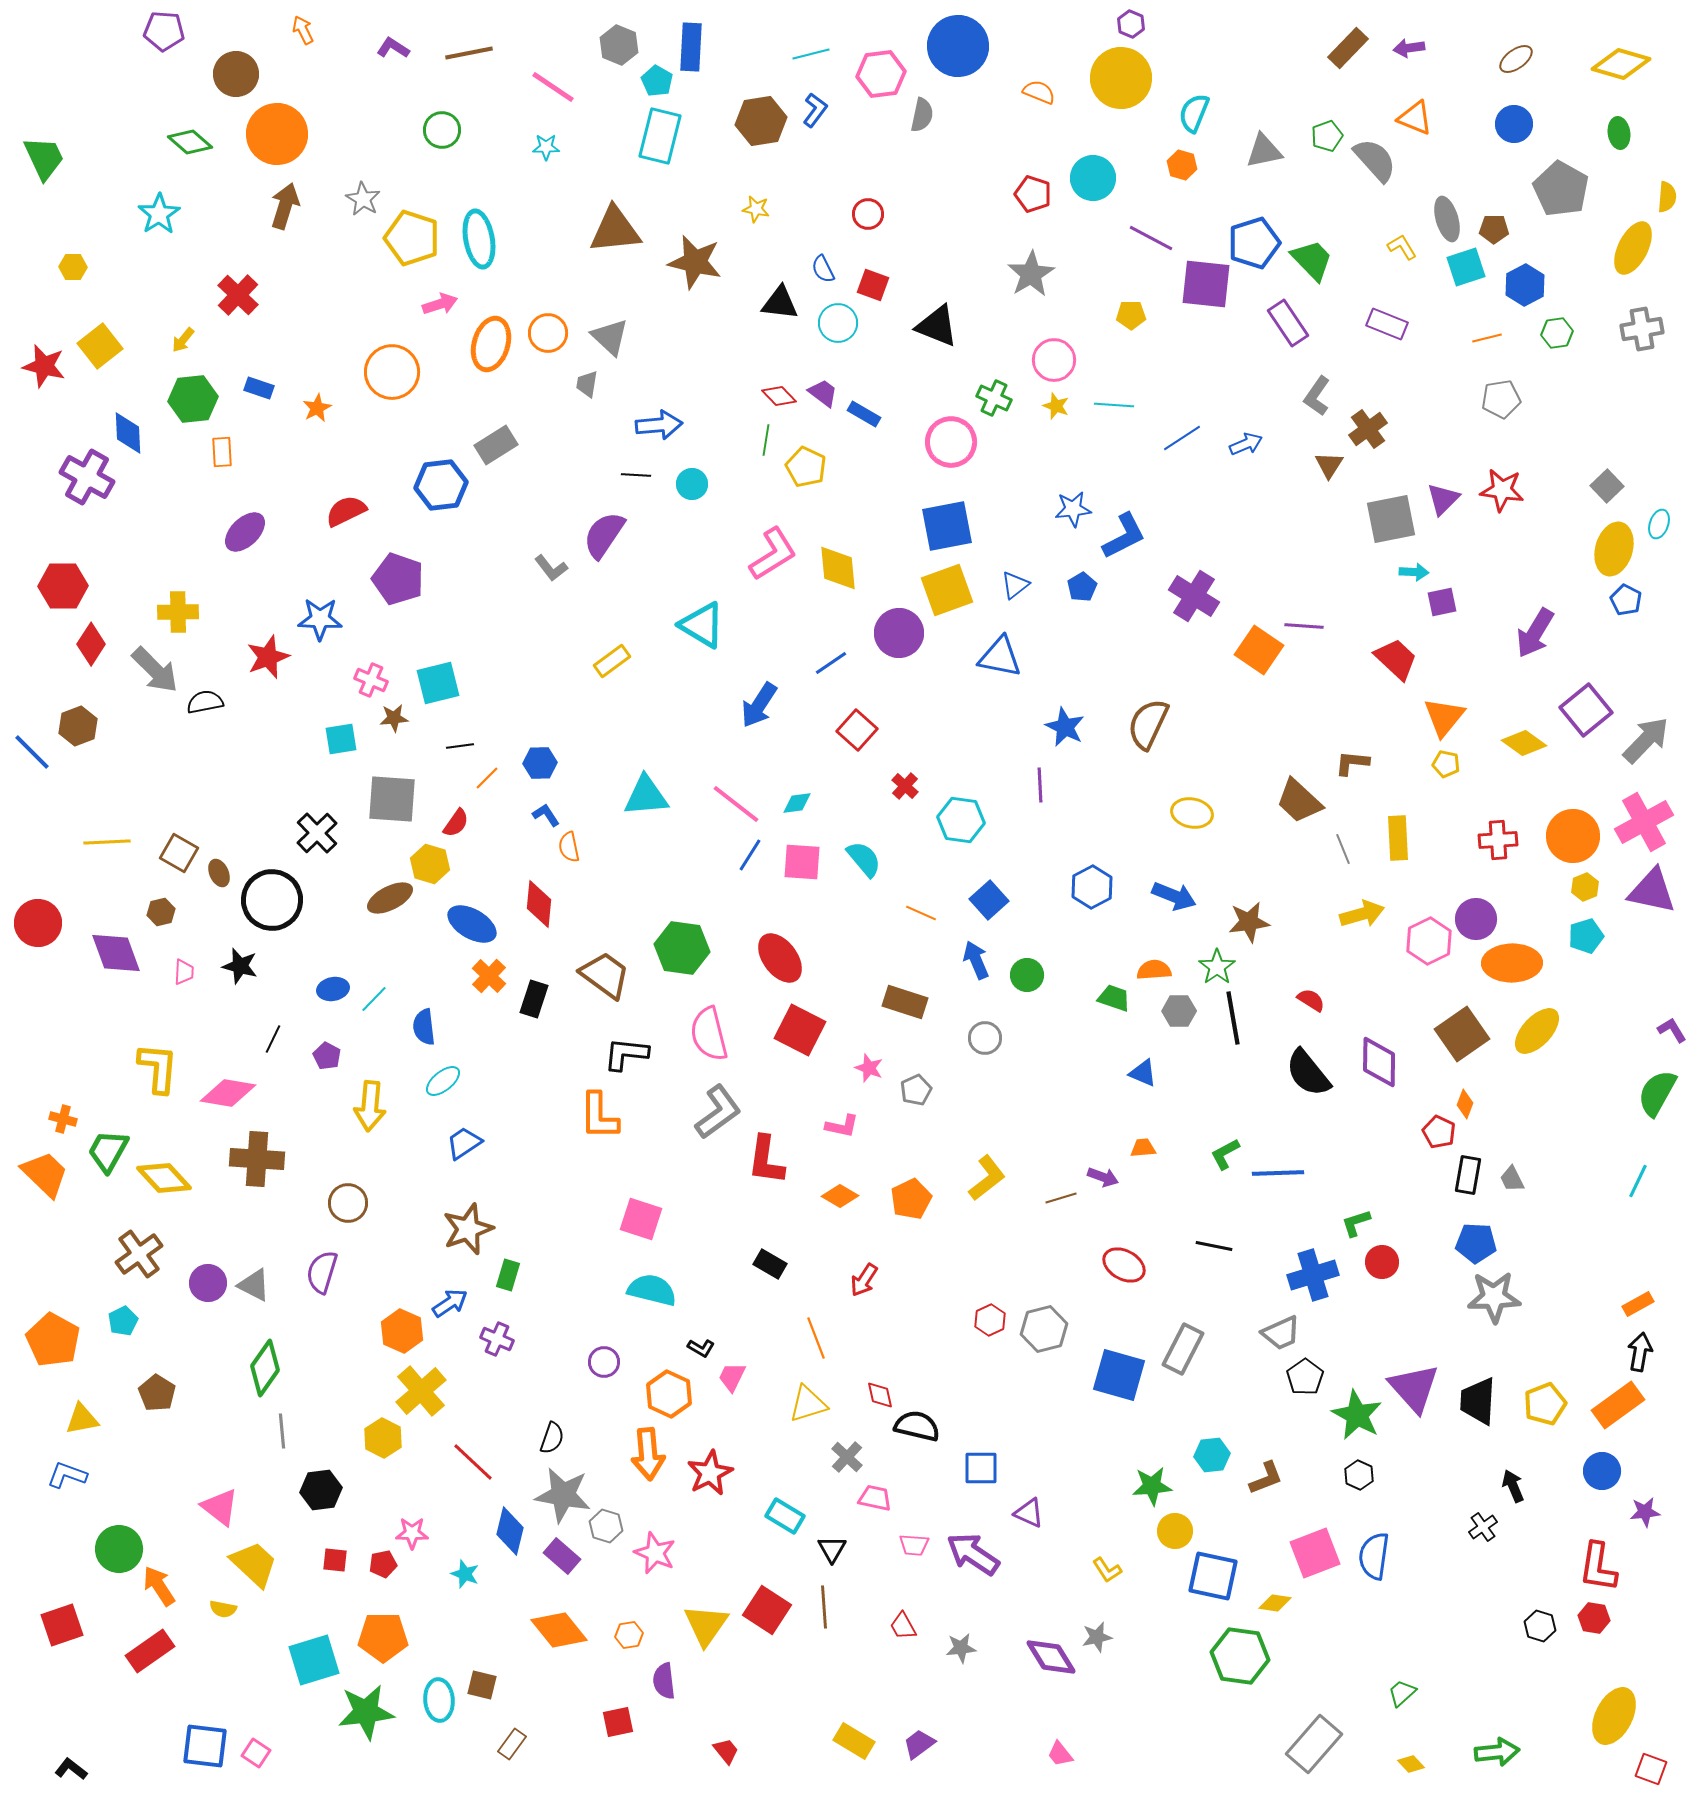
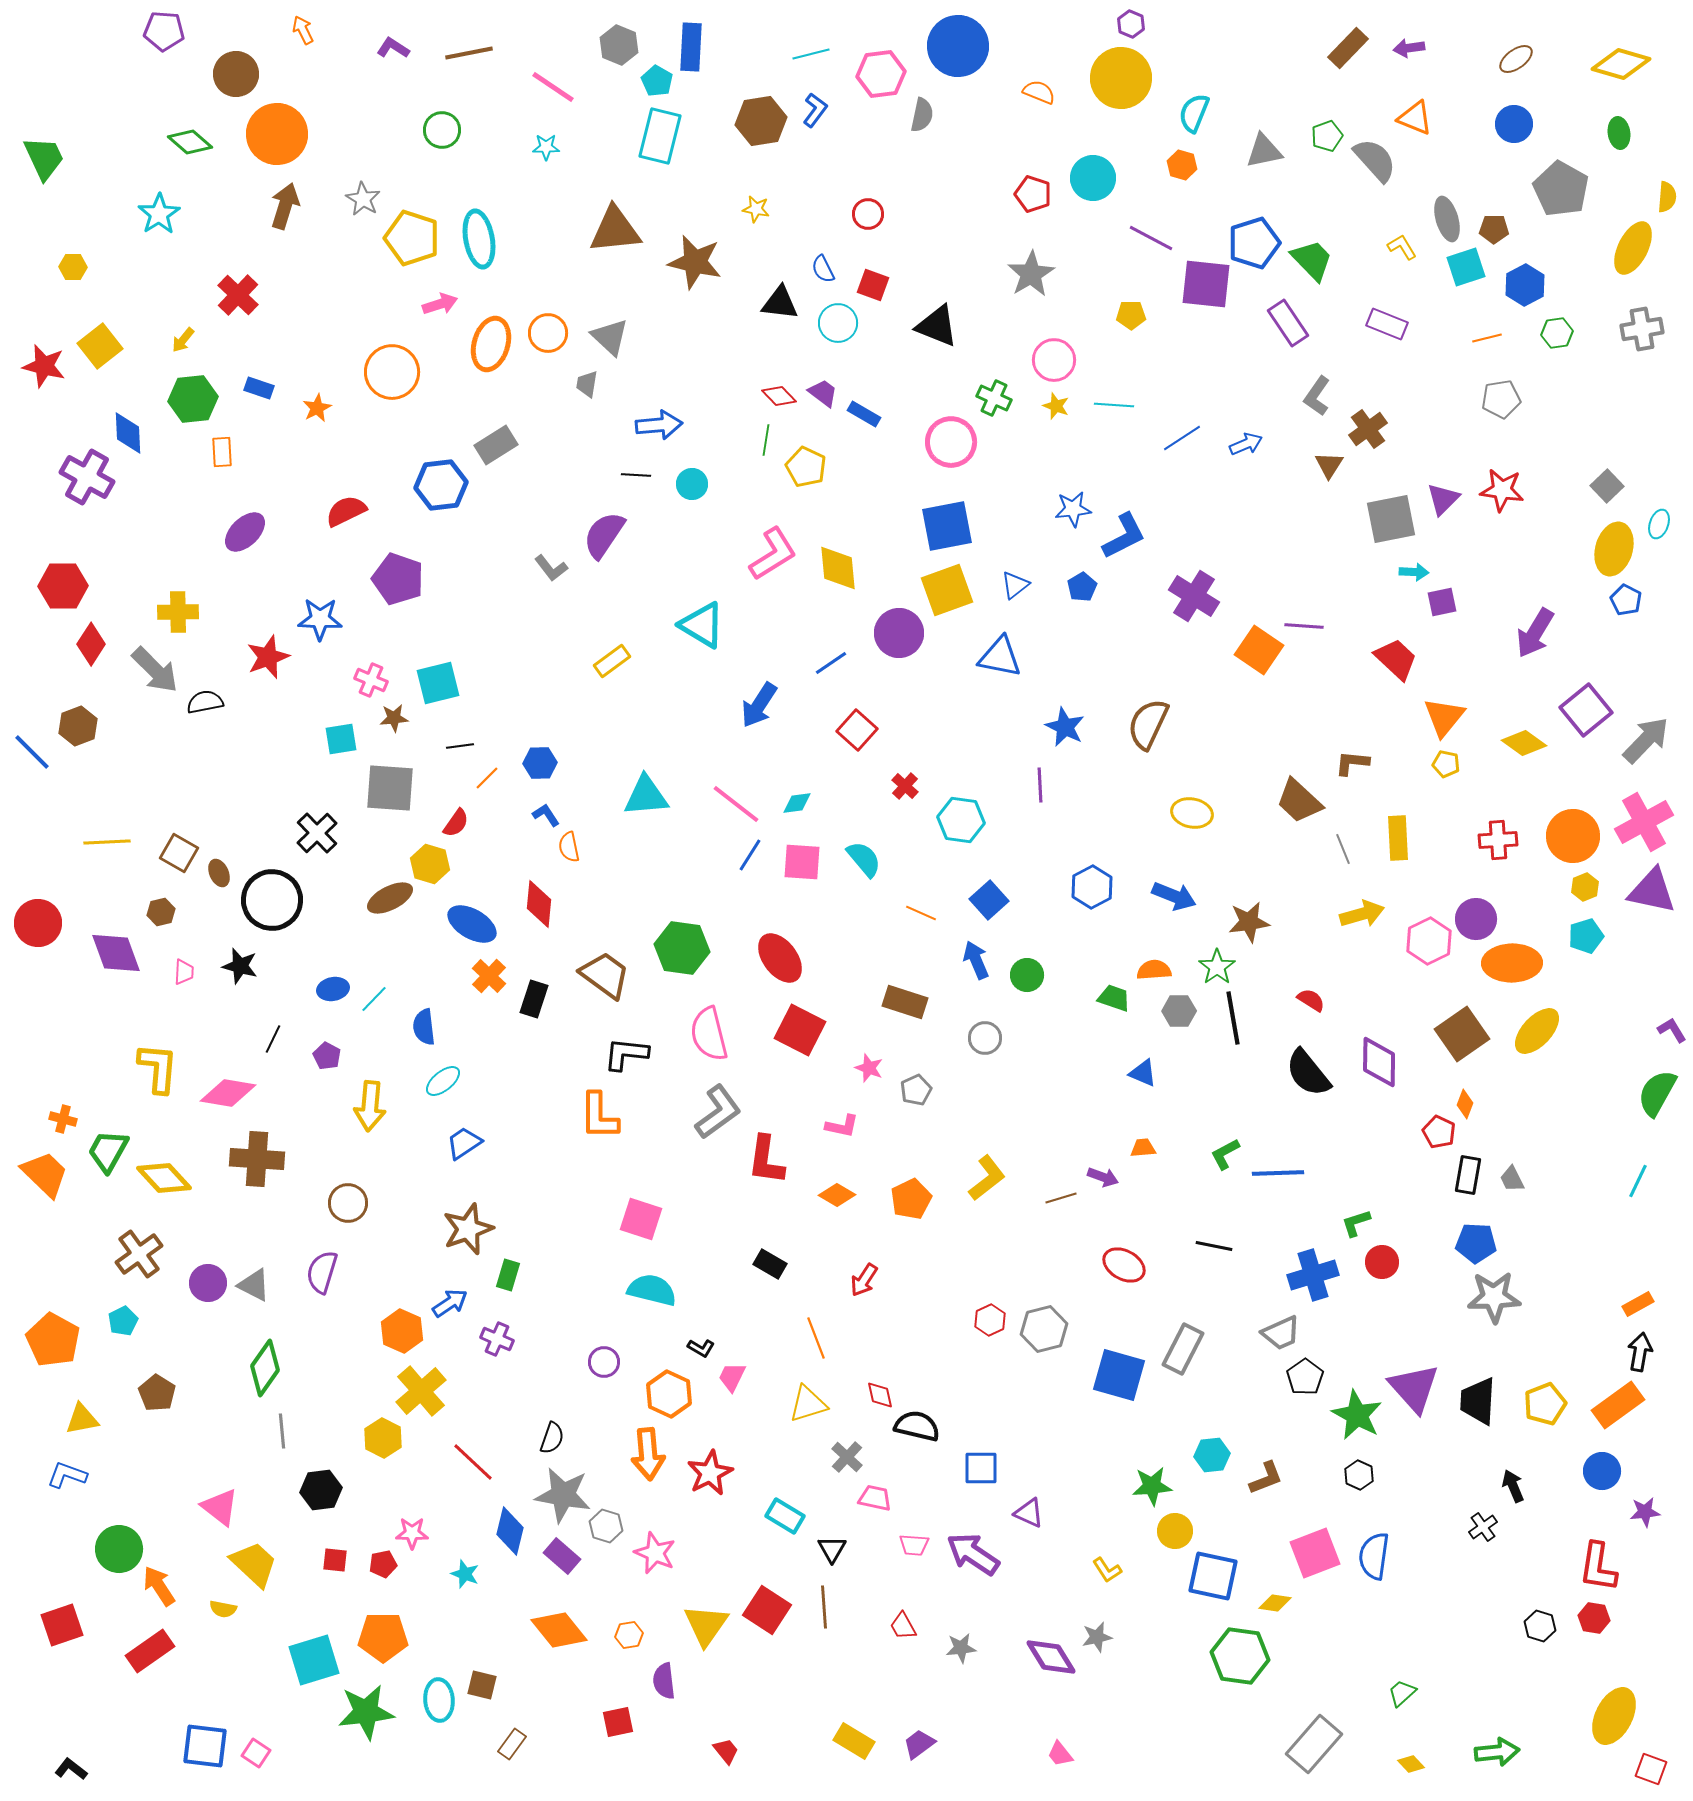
gray square at (392, 799): moved 2 px left, 11 px up
orange diamond at (840, 1196): moved 3 px left, 1 px up
